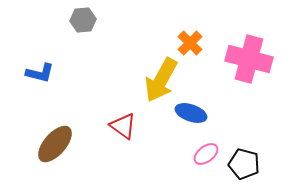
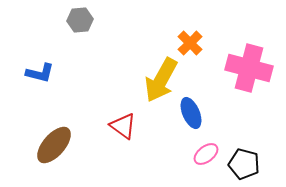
gray hexagon: moved 3 px left
pink cross: moved 9 px down
blue ellipse: rotated 48 degrees clockwise
brown ellipse: moved 1 px left, 1 px down
